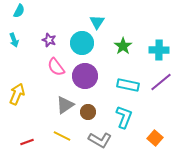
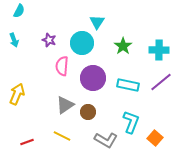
pink semicircle: moved 6 px right, 1 px up; rotated 42 degrees clockwise
purple circle: moved 8 px right, 2 px down
cyan L-shape: moved 7 px right, 5 px down
gray L-shape: moved 6 px right
